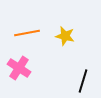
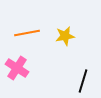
yellow star: rotated 24 degrees counterclockwise
pink cross: moved 2 px left
